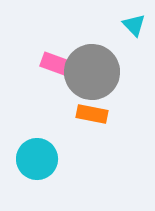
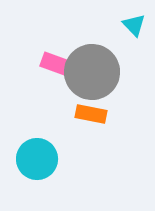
orange rectangle: moved 1 px left
